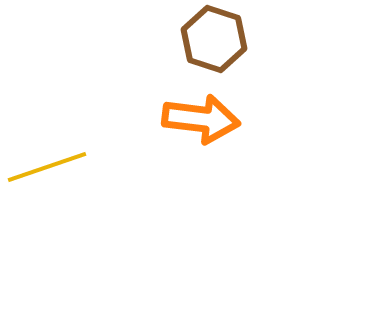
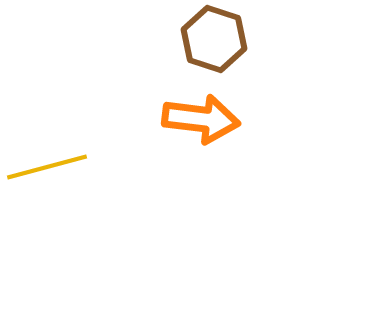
yellow line: rotated 4 degrees clockwise
